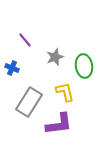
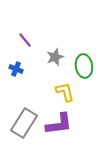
blue cross: moved 4 px right, 1 px down
gray rectangle: moved 5 px left, 21 px down
